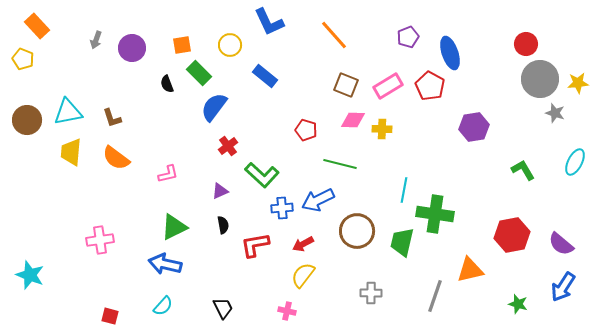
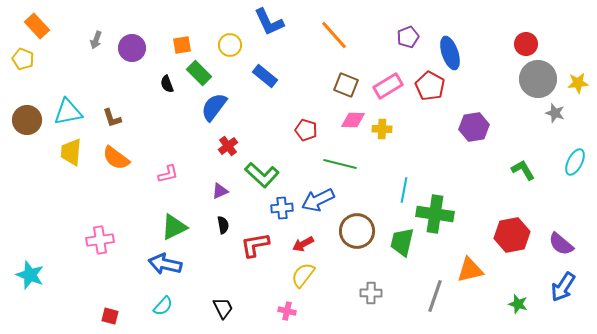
gray circle at (540, 79): moved 2 px left
